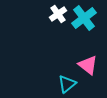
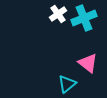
cyan cross: rotated 15 degrees clockwise
pink triangle: moved 2 px up
